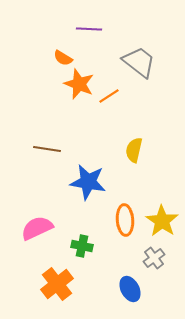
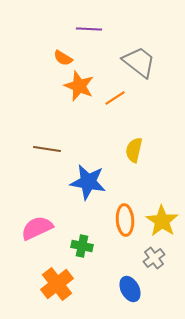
orange star: moved 2 px down
orange line: moved 6 px right, 2 px down
